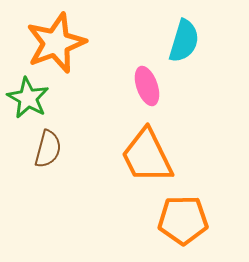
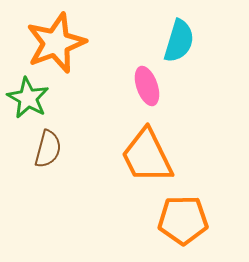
cyan semicircle: moved 5 px left
